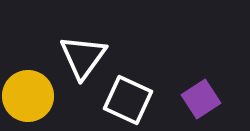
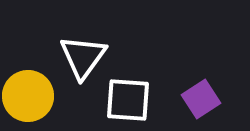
white square: rotated 21 degrees counterclockwise
